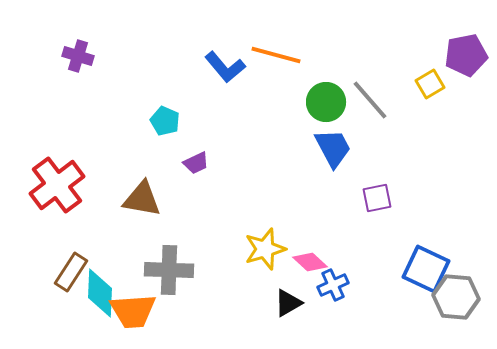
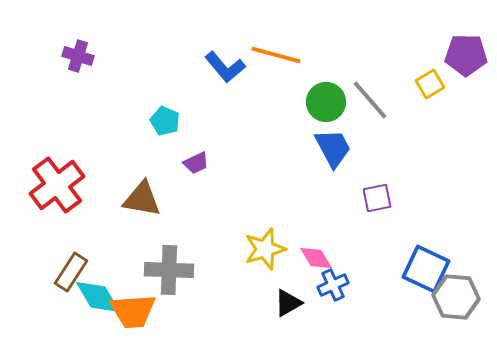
purple pentagon: rotated 12 degrees clockwise
pink diamond: moved 6 px right, 4 px up; rotated 16 degrees clockwise
cyan diamond: moved 2 px left, 4 px down; rotated 33 degrees counterclockwise
